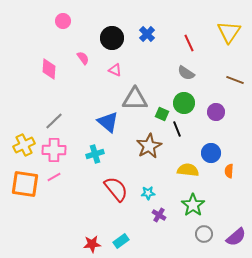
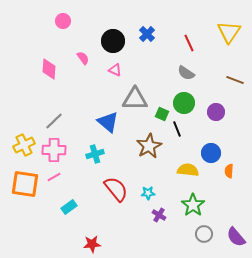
black circle: moved 1 px right, 3 px down
purple semicircle: rotated 90 degrees clockwise
cyan rectangle: moved 52 px left, 34 px up
